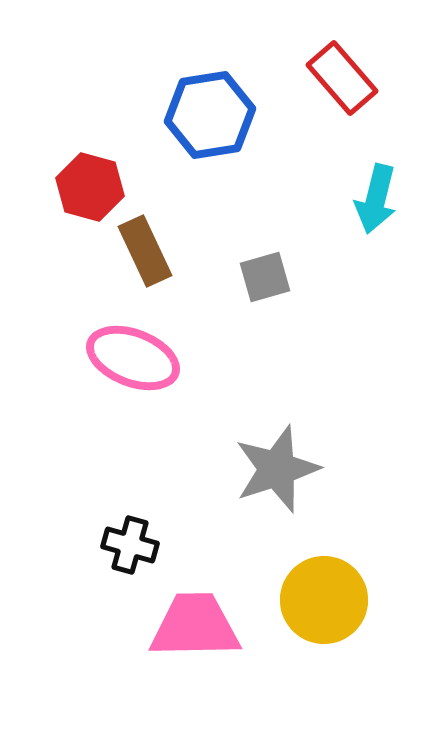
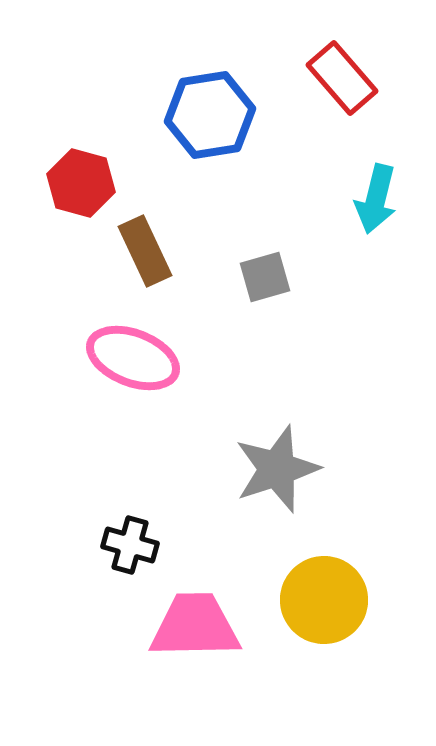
red hexagon: moved 9 px left, 4 px up
